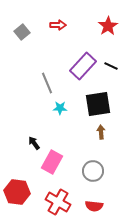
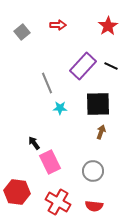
black square: rotated 8 degrees clockwise
brown arrow: rotated 24 degrees clockwise
pink rectangle: moved 2 px left; rotated 55 degrees counterclockwise
